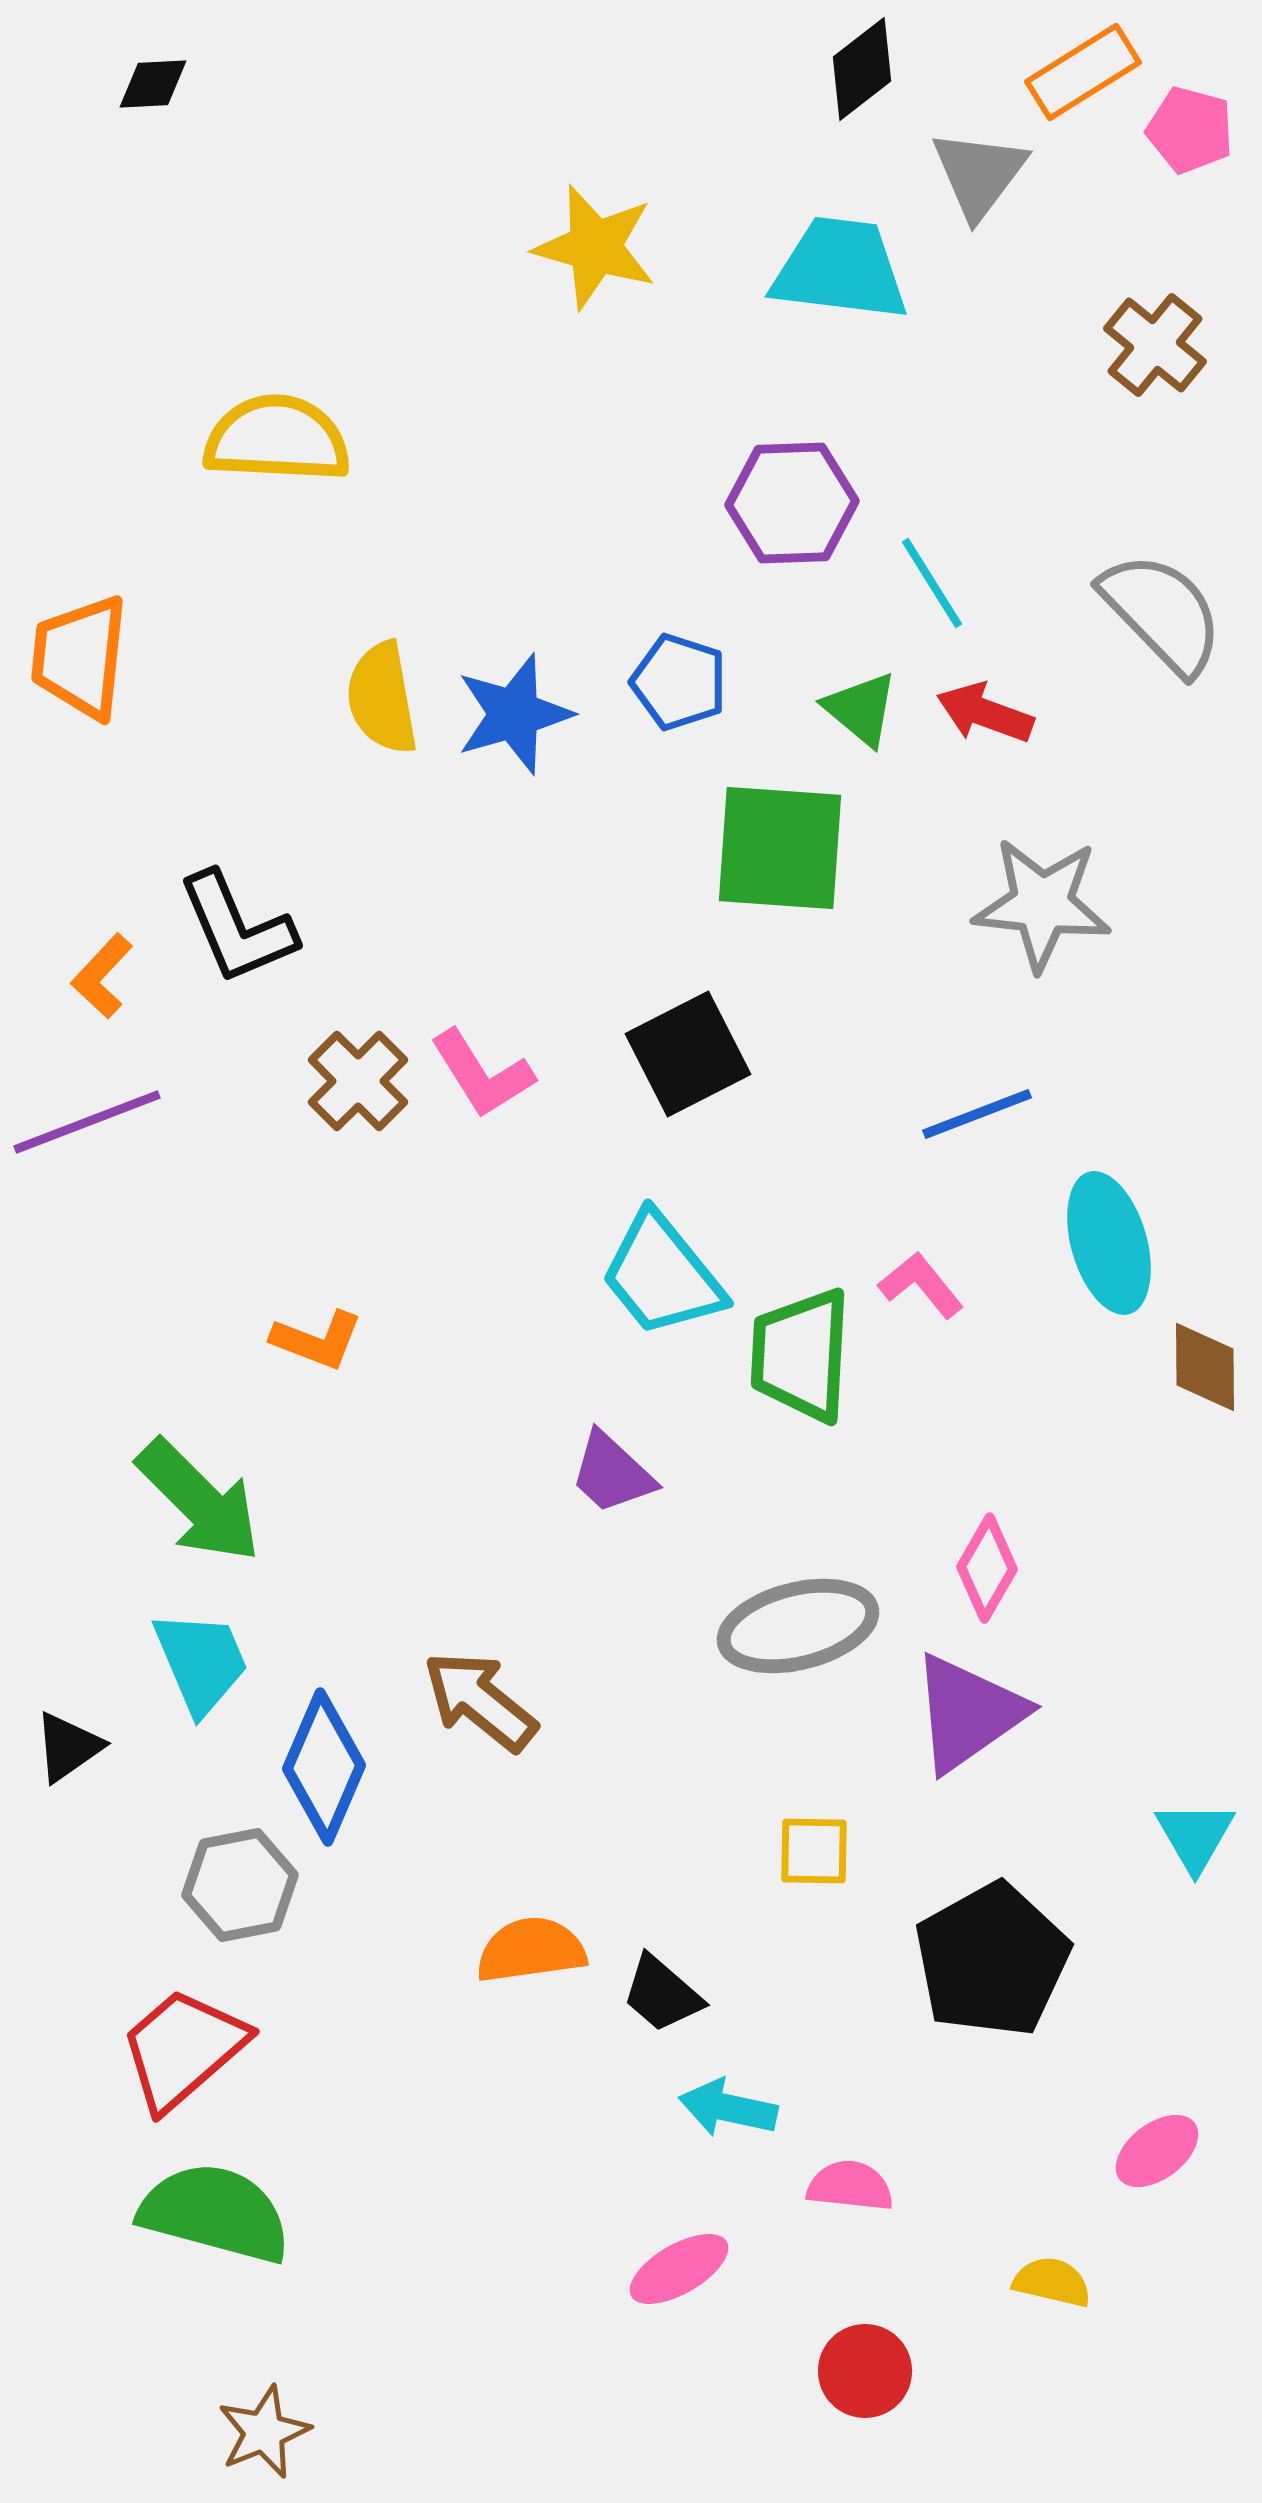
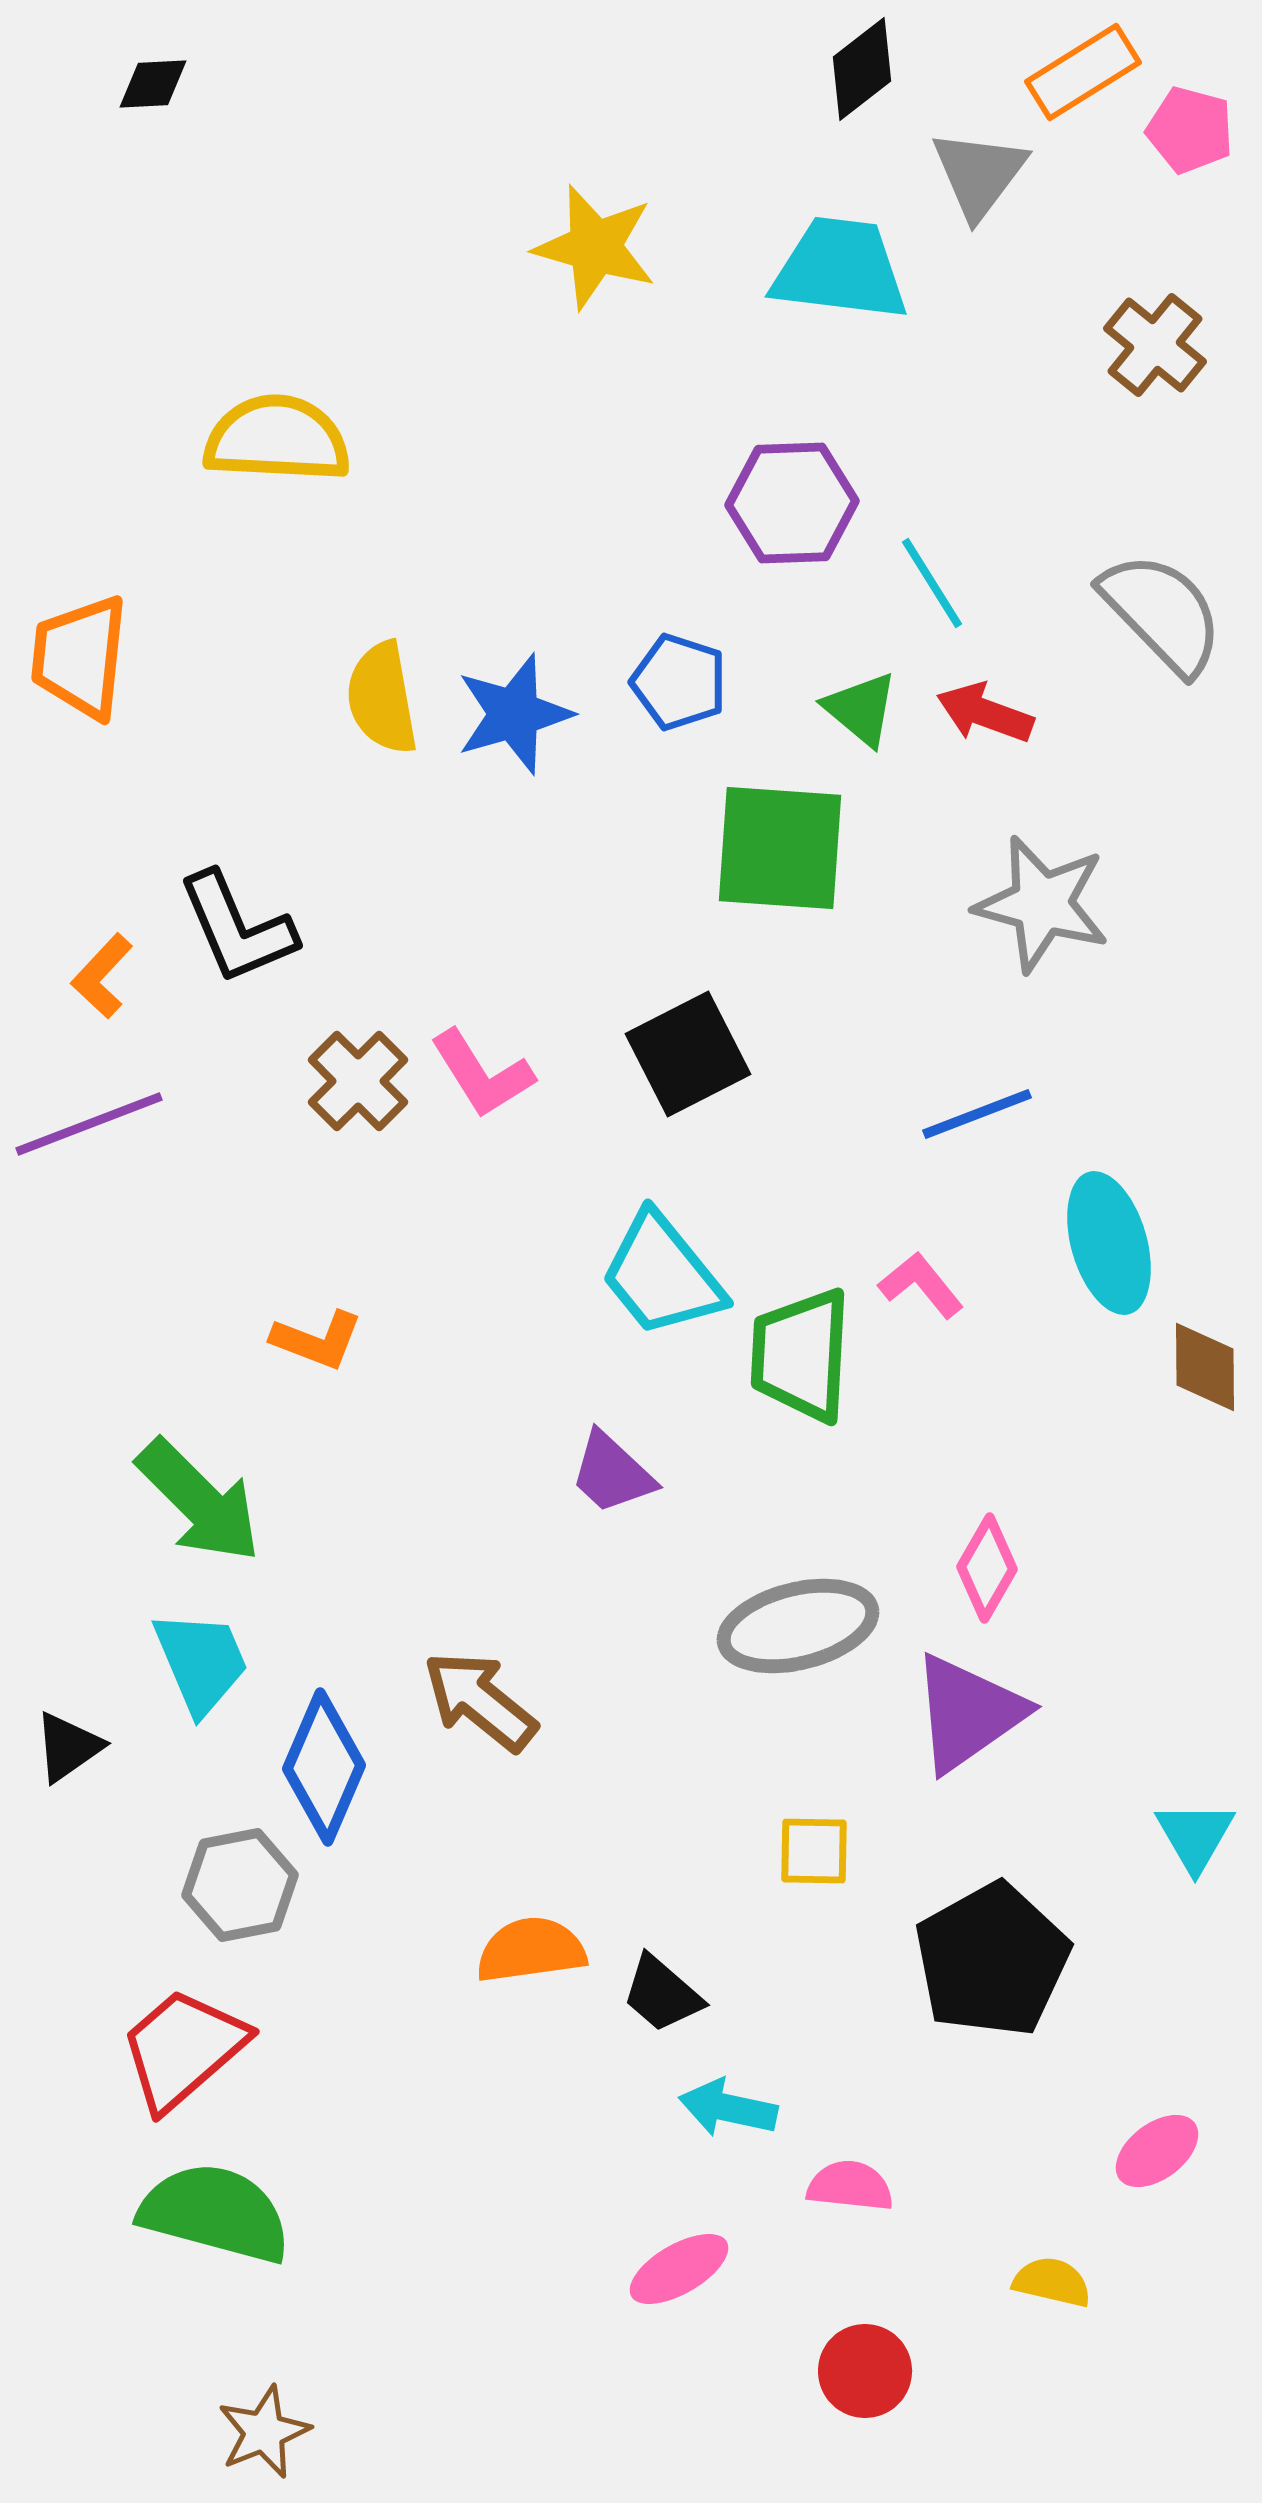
gray star at (1042, 904): rotated 9 degrees clockwise
purple line at (87, 1122): moved 2 px right, 2 px down
